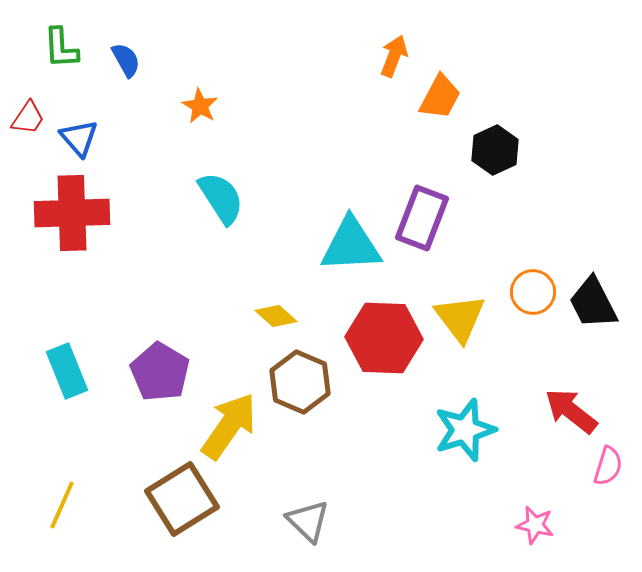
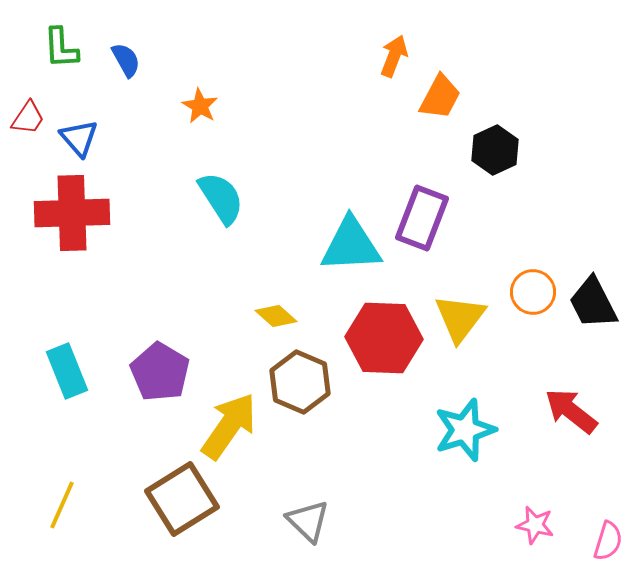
yellow triangle: rotated 14 degrees clockwise
pink semicircle: moved 75 px down
